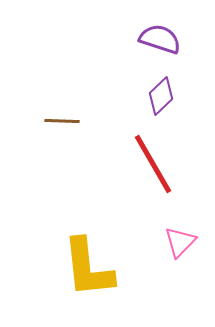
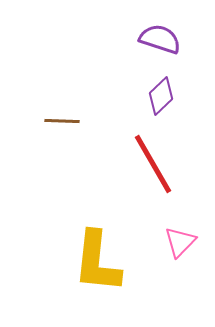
yellow L-shape: moved 9 px right, 6 px up; rotated 12 degrees clockwise
